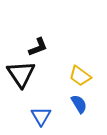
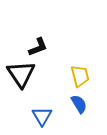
yellow trapezoid: rotated 140 degrees counterclockwise
blue triangle: moved 1 px right
